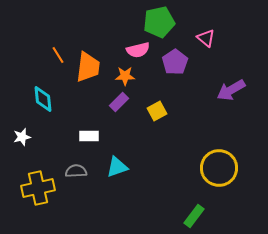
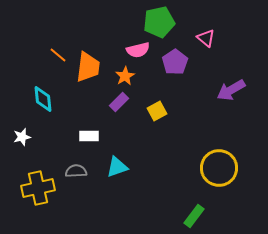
orange line: rotated 18 degrees counterclockwise
orange star: rotated 30 degrees counterclockwise
